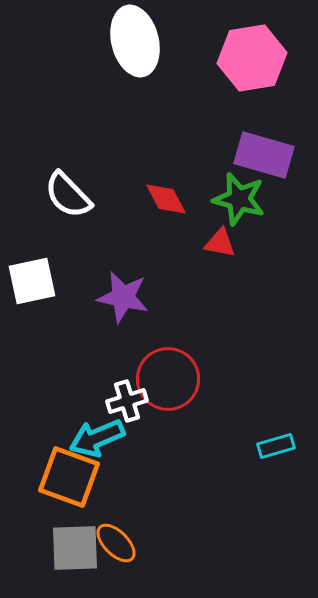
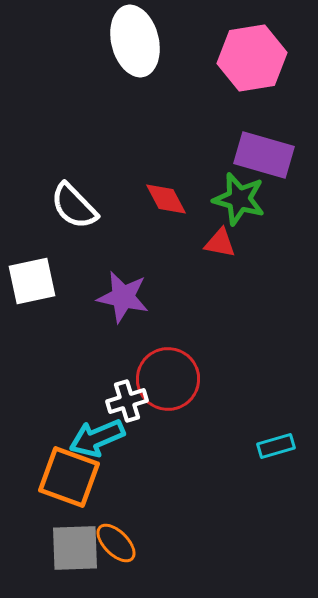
white semicircle: moved 6 px right, 11 px down
